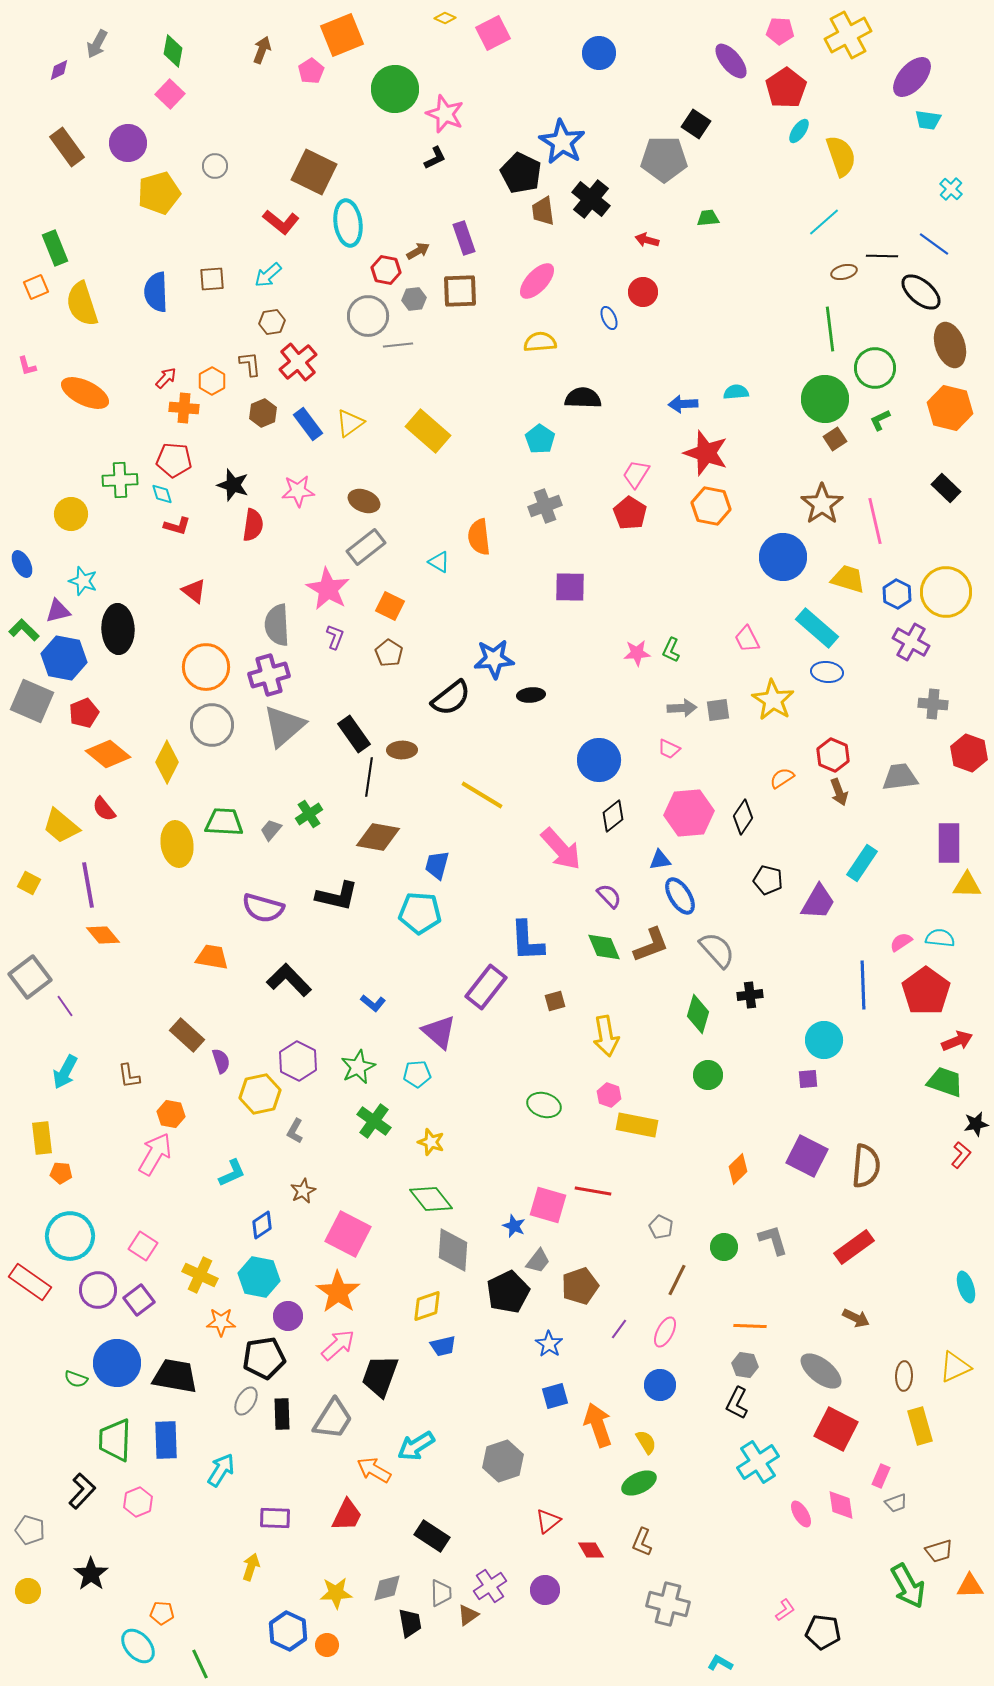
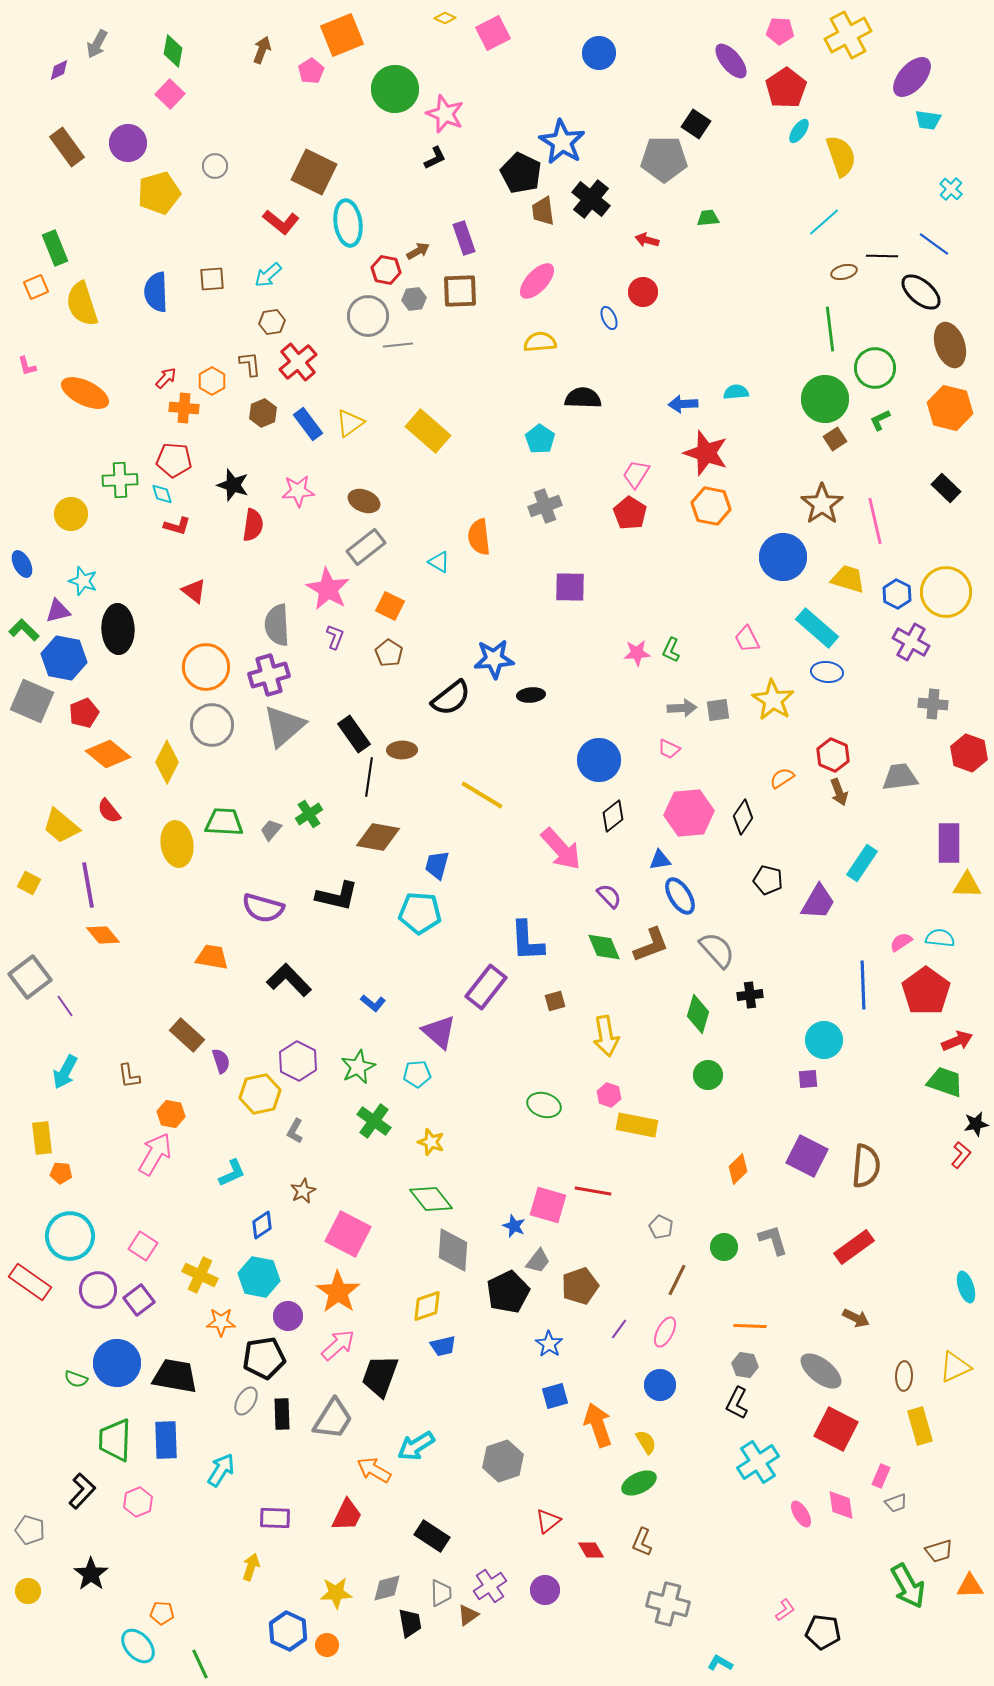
red semicircle at (104, 809): moved 5 px right, 2 px down
